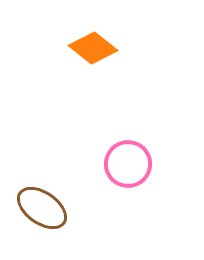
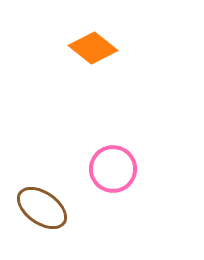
pink circle: moved 15 px left, 5 px down
